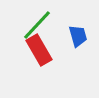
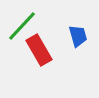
green line: moved 15 px left, 1 px down
